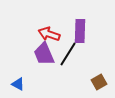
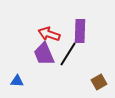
blue triangle: moved 1 px left, 3 px up; rotated 24 degrees counterclockwise
